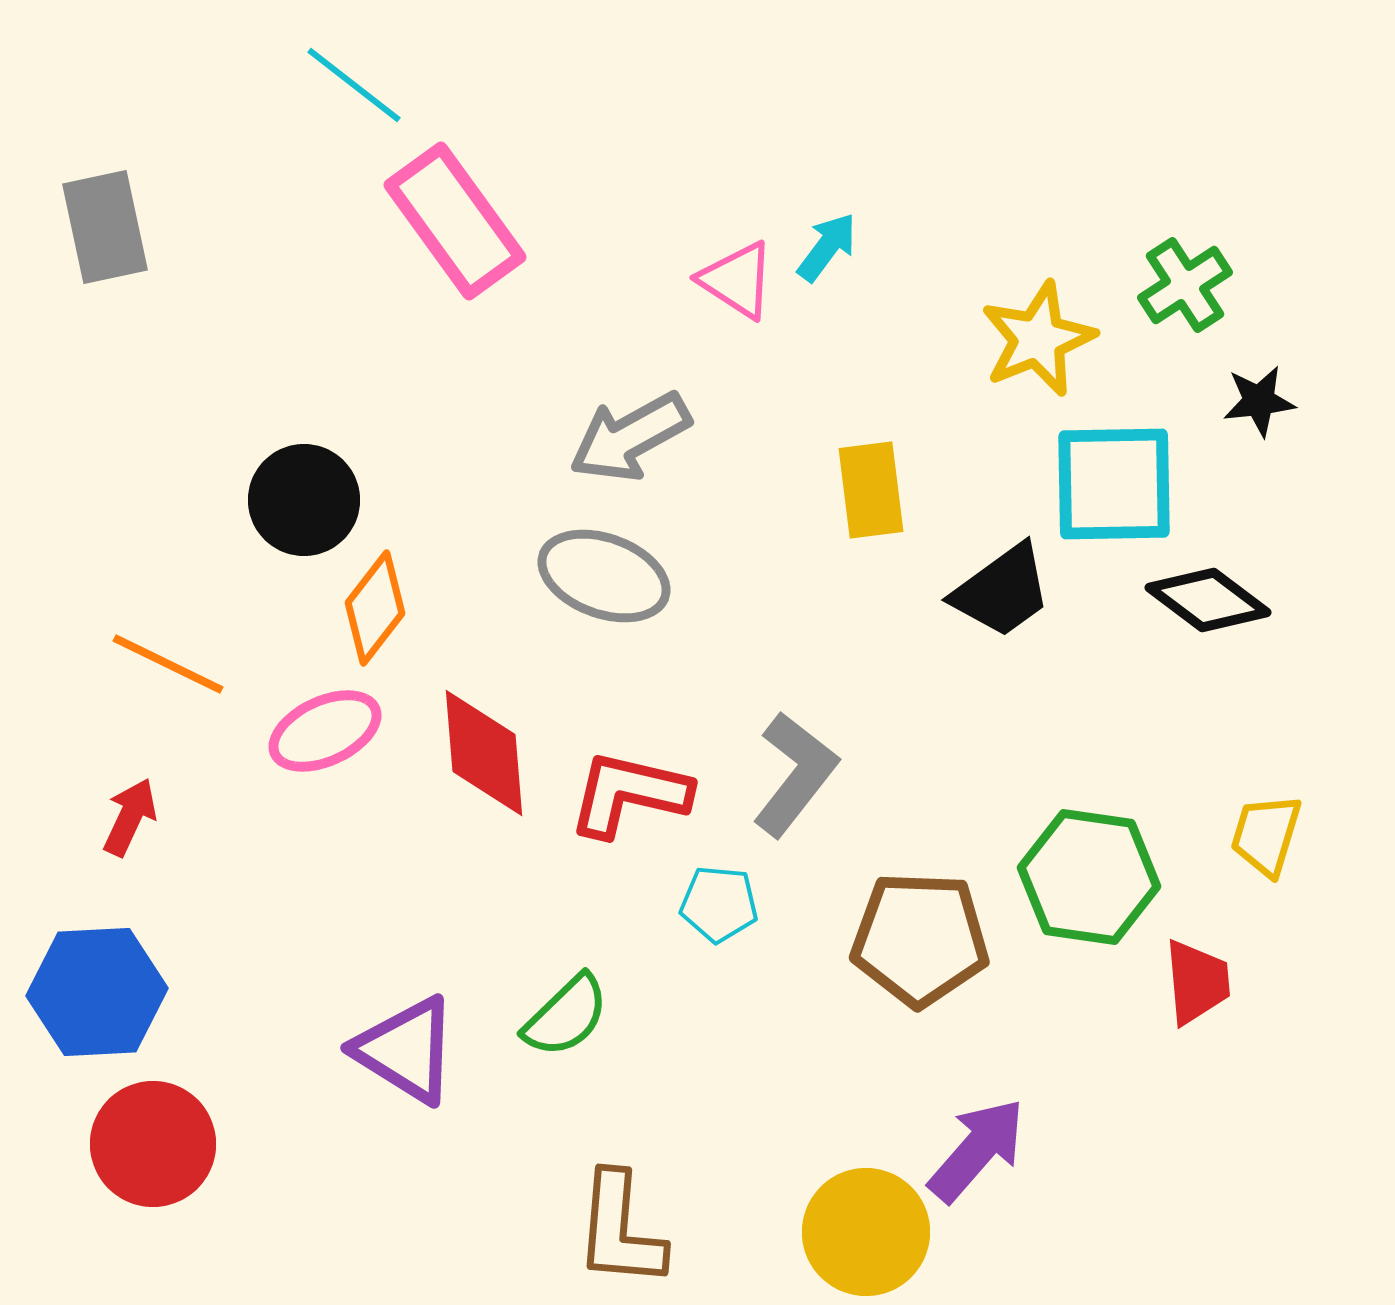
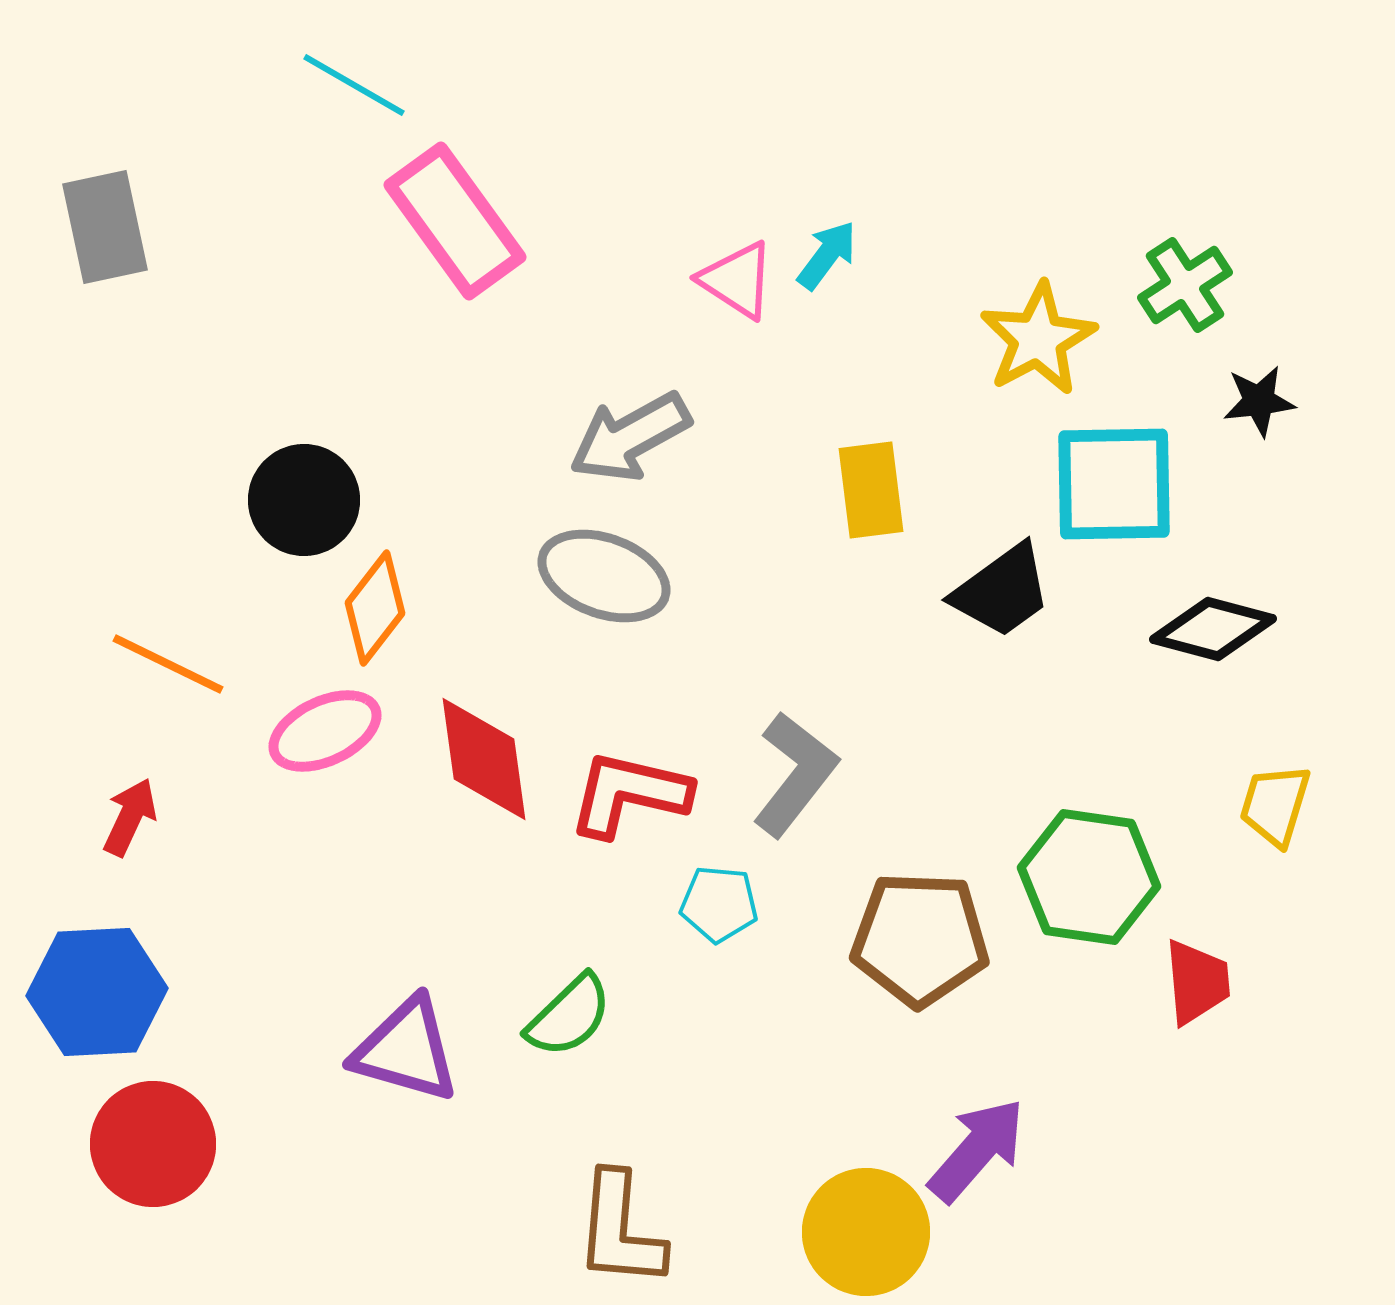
cyan line: rotated 8 degrees counterclockwise
cyan arrow: moved 8 px down
yellow star: rotated 6 degrees counterclockwise
black diamond: moved 5 px right, 29 px down; rotated 22 degrees counterclockwise
red diamond: moved 6 px down; rotated 3 degrees counterclockwise
yellow trapezoid: moved 9 px right, 30 px up
green semicircle: moved 3 px right
purple triangle: rotated 16 degrees counterclockwise
